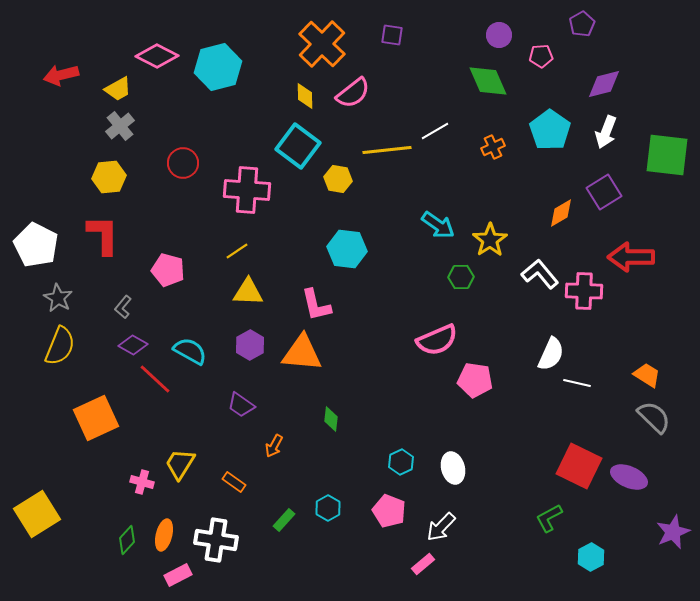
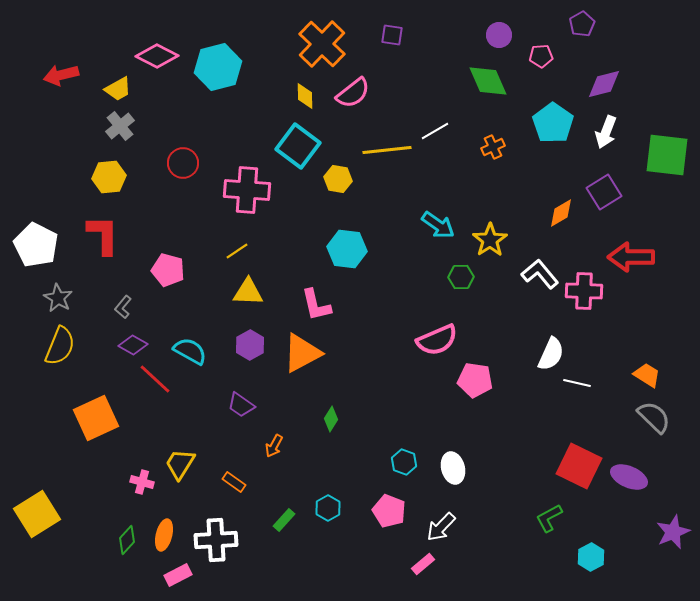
cyan pentagon at (550, 130): moved 3 px right, 7 px up
orange triangle at (302, 353): rotated 33 degrees counterclockwise
green diamond at (331, 419): rotated 25 degrees clockwise
cyan hexagon at (401, 462): moved 3 px right; rotated 15 degrees counterclockwise
white cross at (216, 540): rotated 12 degrees counterclockwise
